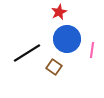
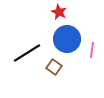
red star: rotated 21 degrees counterclockwise
